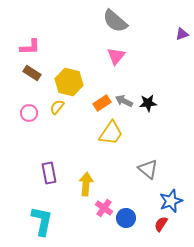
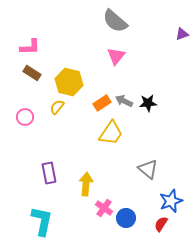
pink circle: moved 4 px left, 4 px down
